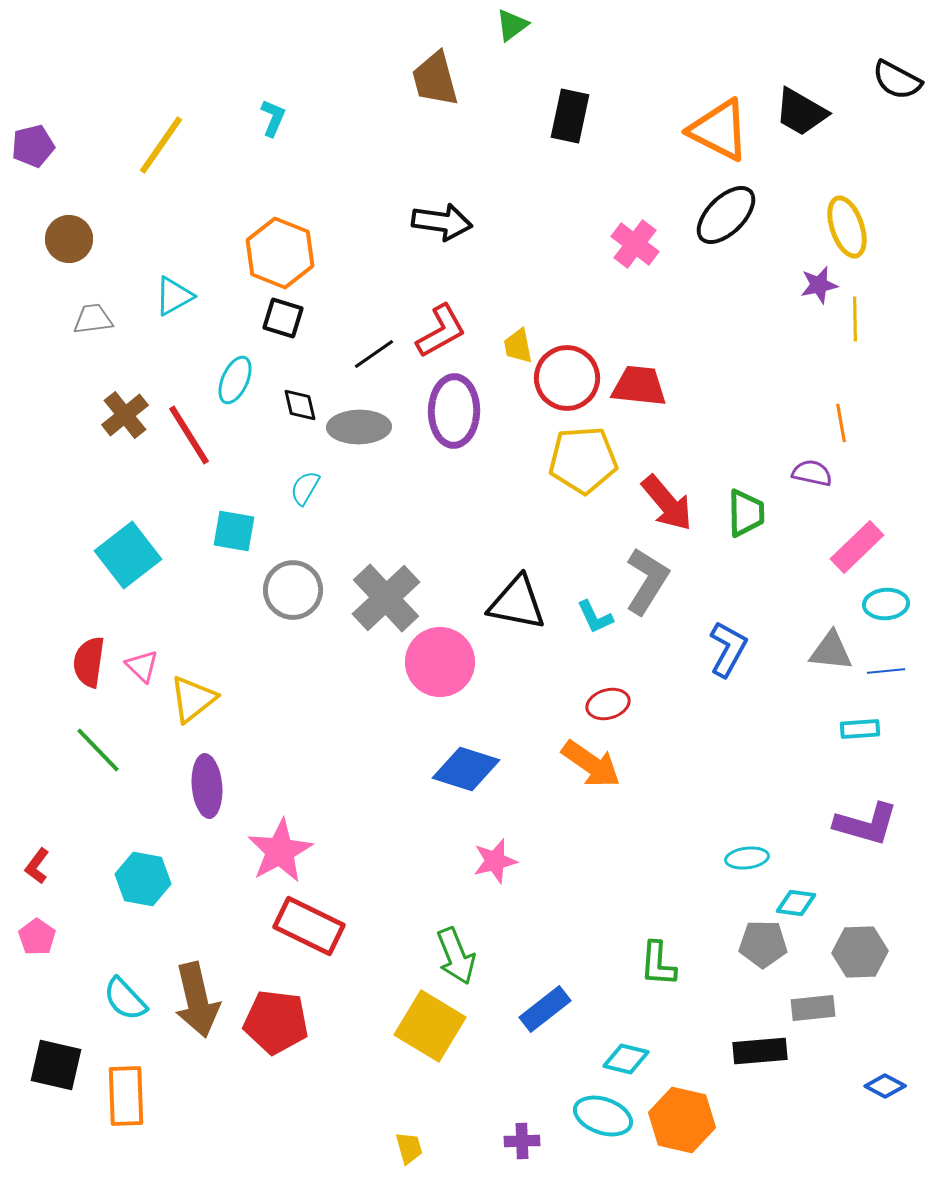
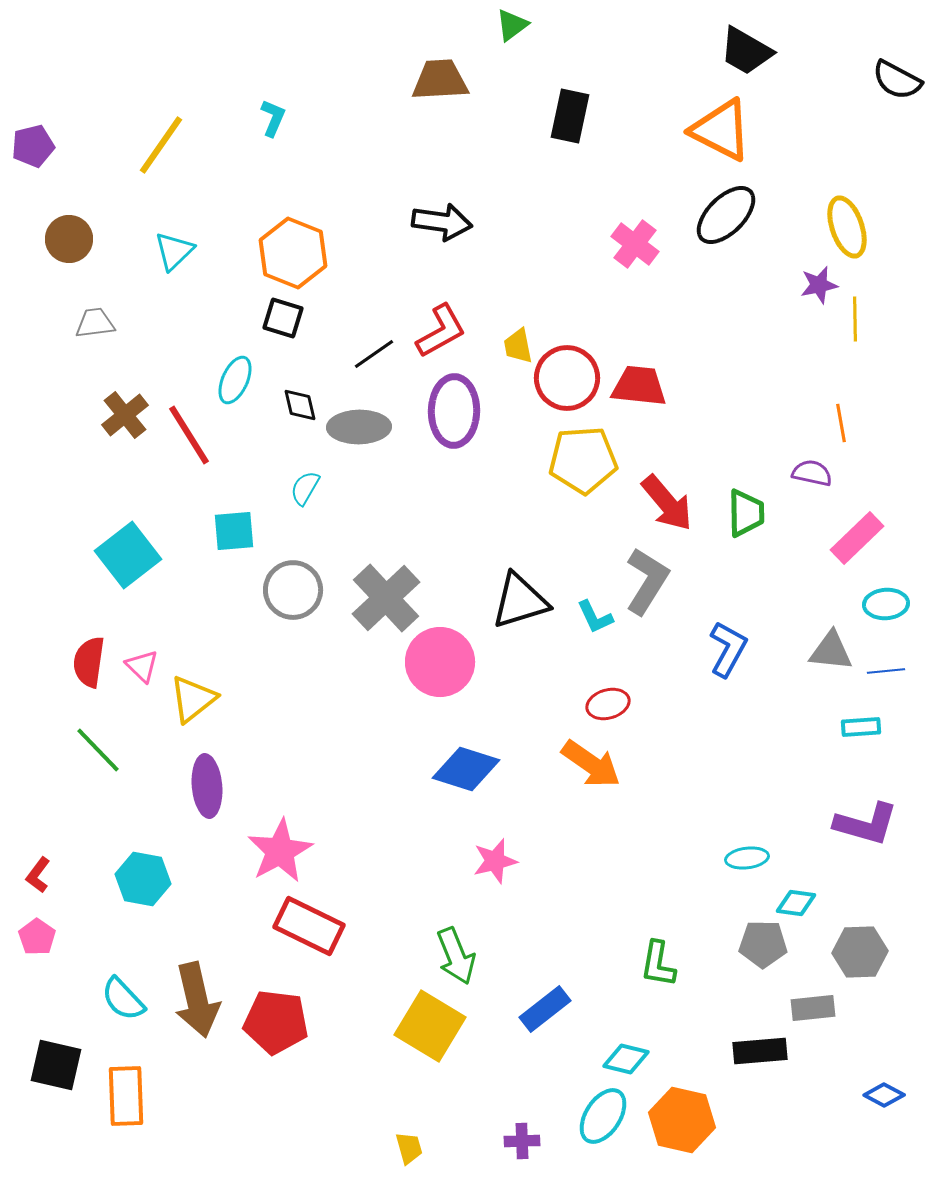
brown trapezoid at (435, 79): moved 5 px right, 1 px down; rotated 102 degrees clockwise
black trapezoid at (801, 112): moved 55 px left, 61 px up
orange triangle at (719, 130): moved 2 px right
orange hexagon at (280, 253): moved 13 px right
cyan triangle at (174, 296): moved 45 px up; rotated 15 degrees counterclockwise
gray trapezoid at (93, 319): moved 2 px right, 4 px down
cyan square at (234, 531): rotated 15 degrees counterclockwise
pink rectangle at (857, 547): moved 9 px up
black triangle at (517, 603): moved 3 px right, 2 px up; rotated 28 degrees counterclockwise
cyan rectangle at (860, 729): moved 1 px right, 2 px up
red L-shape at (37, 866): moved 1 px right, 9 px down
green L-shape at (658, 964): rotated 6 degrees clockwise
cyan semicircle at (125, 999): moved 2 px left
blue diamond at (885, 1086): moved 1 px left, 9 px down
cyan ellipse at (603, 1116): rotated 76 degrees counterclockwise
